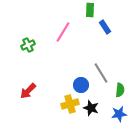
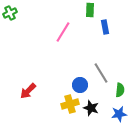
blue rectangle: rotated 24 degrees clockwise
green cross: moved 18 px left, 32 px up
blue circle: moved 1 px left
